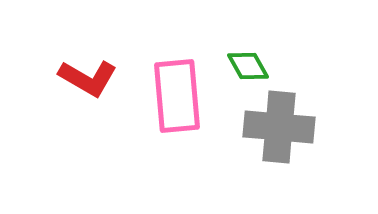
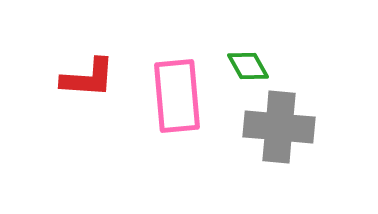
red L-shape: rotated 26 degrees counterclockwise
